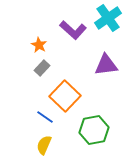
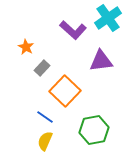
orange star: moved 13 px left, 2 px down
purple triangle: moved 5 px left, 4 px up
orange square: moved 5 px up
yellow semicircle: moved 1 px right, 4 px up
